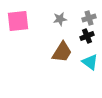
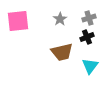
gray star: rotated 24 degrees counterclockwise
black cross: moved 1 px down
brown trapezoid: rotated 45 degrees clockwise
cyan triangle: moved 4 px down; rotated 30 degrees clockwise
